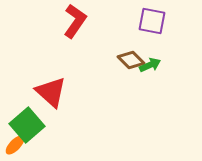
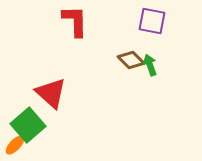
red L-shape: rotated 36 degrees counterclockwise
green arrow: rotated 85 degrees counterclockwise
red triangle: moved 1 px down
green square: moved 1 px right
